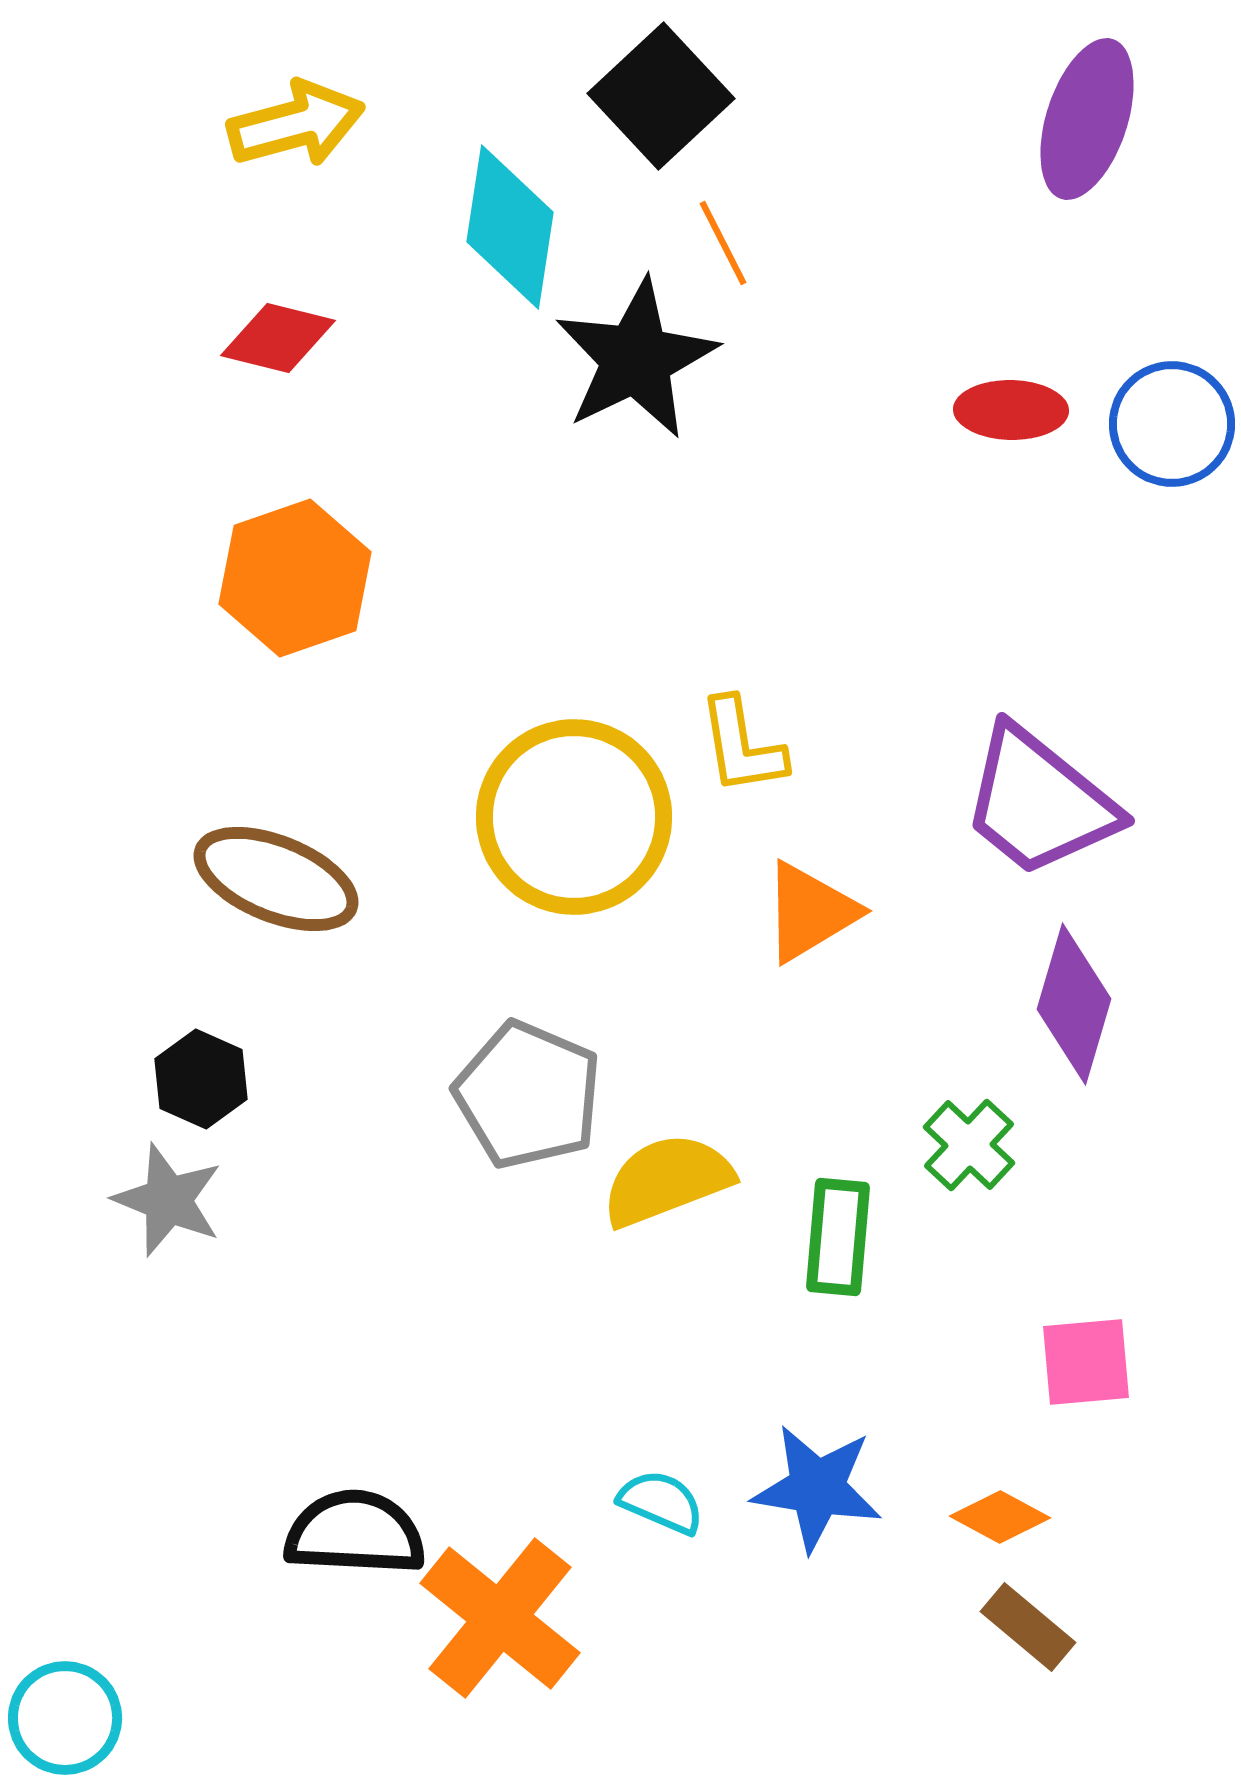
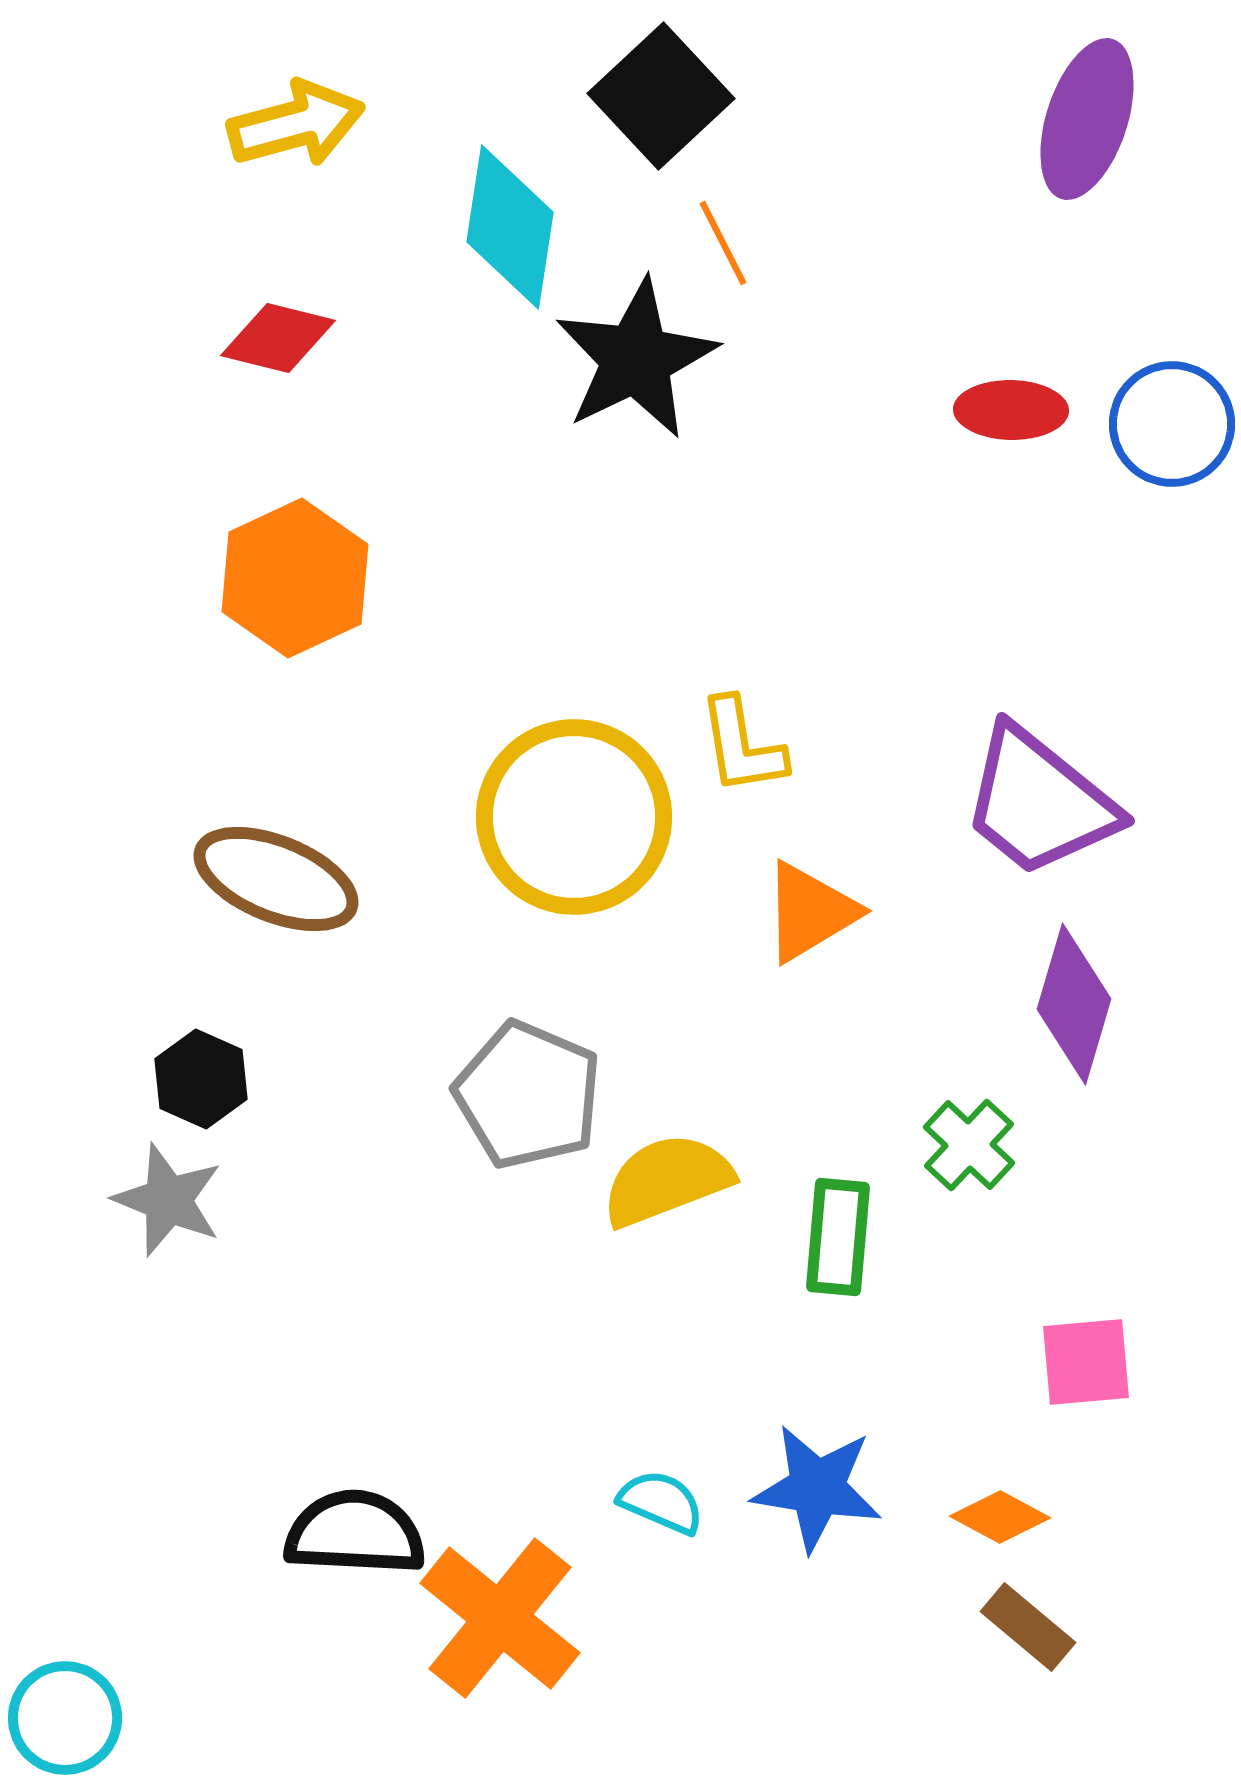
orange hexagon: rotated 6 degrees counterclockwise
